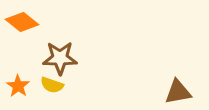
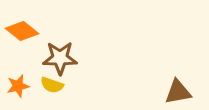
orange diamond: moved 9 px down
orange star: rotated 25 degrees clockwise
